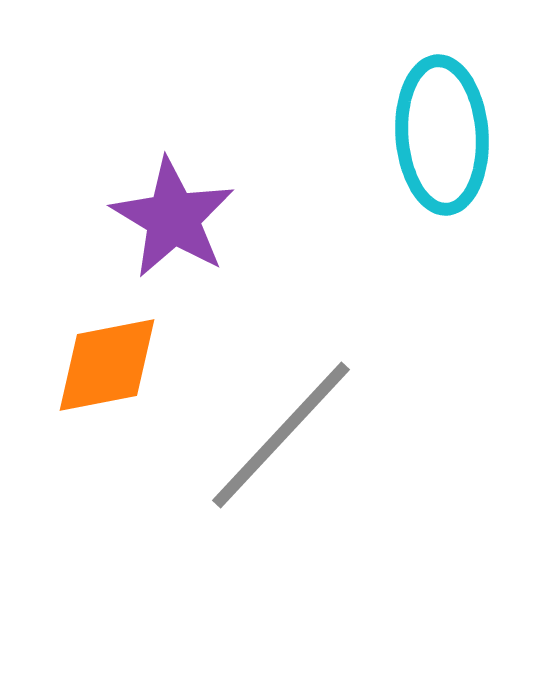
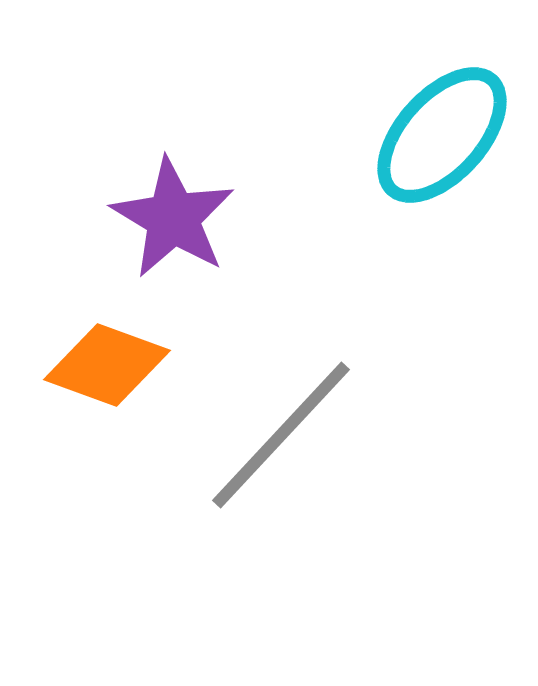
cyan ellipse: rotated 46 degrees clockwise
orange diamond: rotated 31 degrees clockwise
